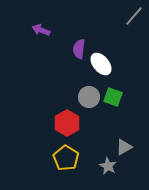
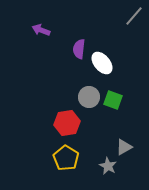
white ellipse: moved 1 px right, 1 px up
green square: moved 3 px down
red hexagon: rotated 20 degrees clockwise
